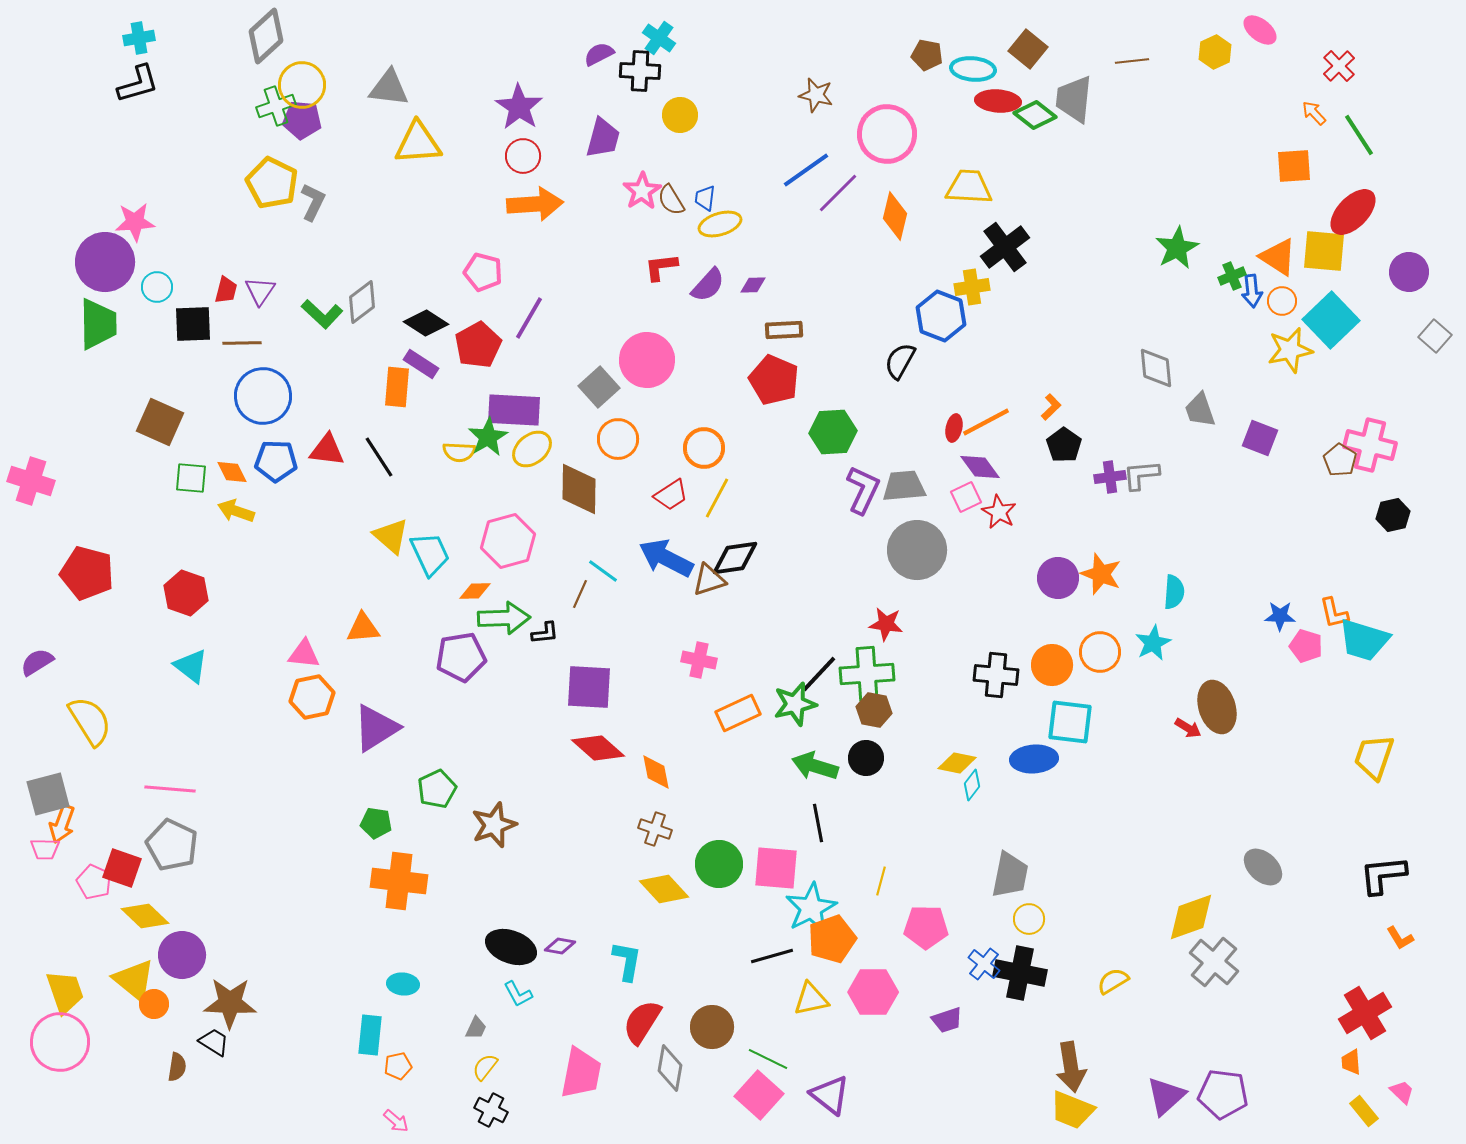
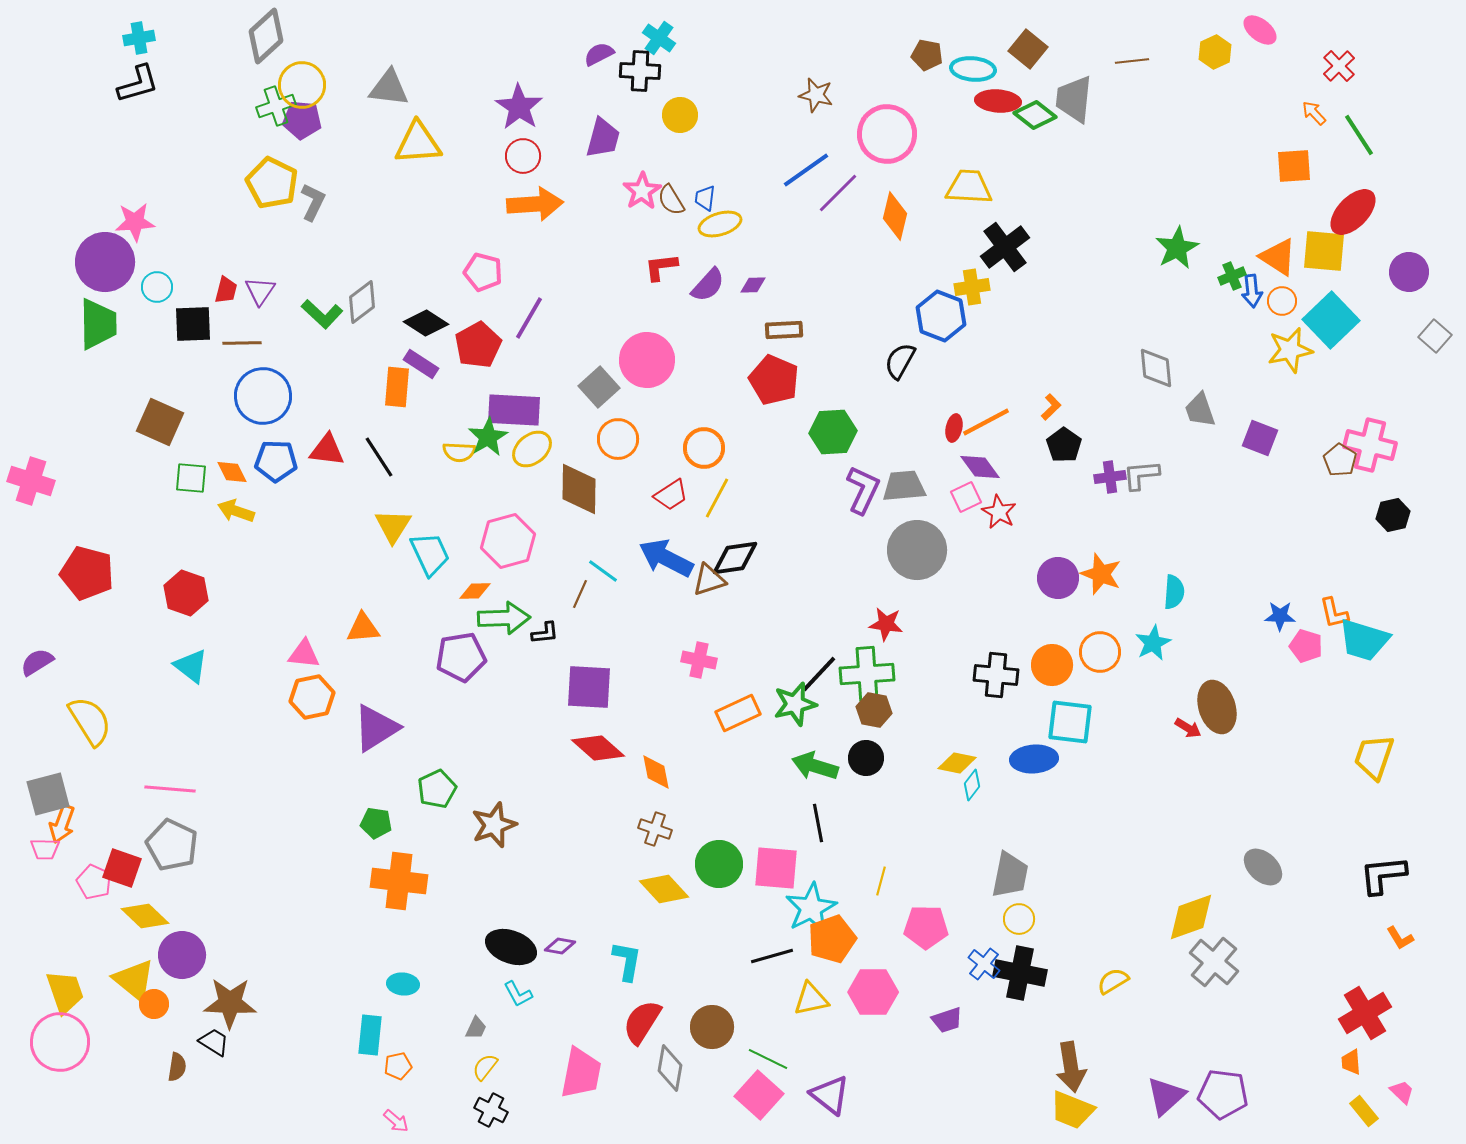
yellow triangle at (391, 536): moved 2 px right, 10 px up; rotated 21 degrees clockwise
yellow circle at (1029, 919): moved 10 px left
